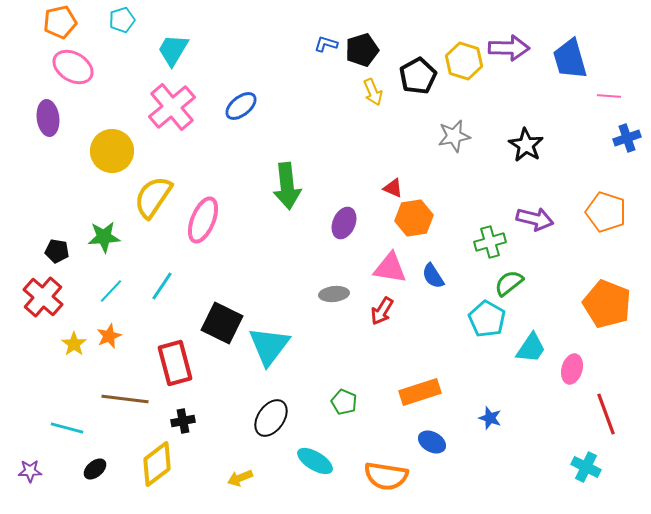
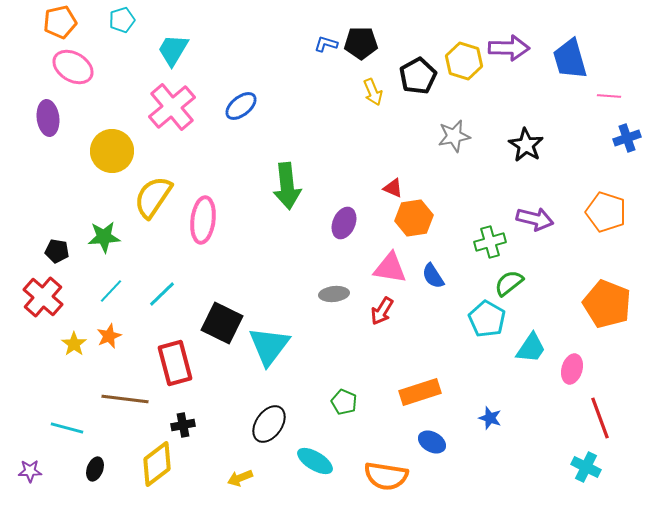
black pentagon at (362, 50): moved 1 px left, 7 px up; rotated 16 degrees clockwise
pink ellipse at (203, 220): rotated 15 degrees counterclockwise
cyan line at (162, 286): moved 8 px down; rotated 12 degrees clockwise
red line at (606, 414): moved 6 px left, 4 px down
black ellipse at (271, 418): moved 2 px left, 6 px down
black cross at (183, 421): moved 4 px down
black ellipse at (95, 469): rotated 30 degrees counterclockwise
